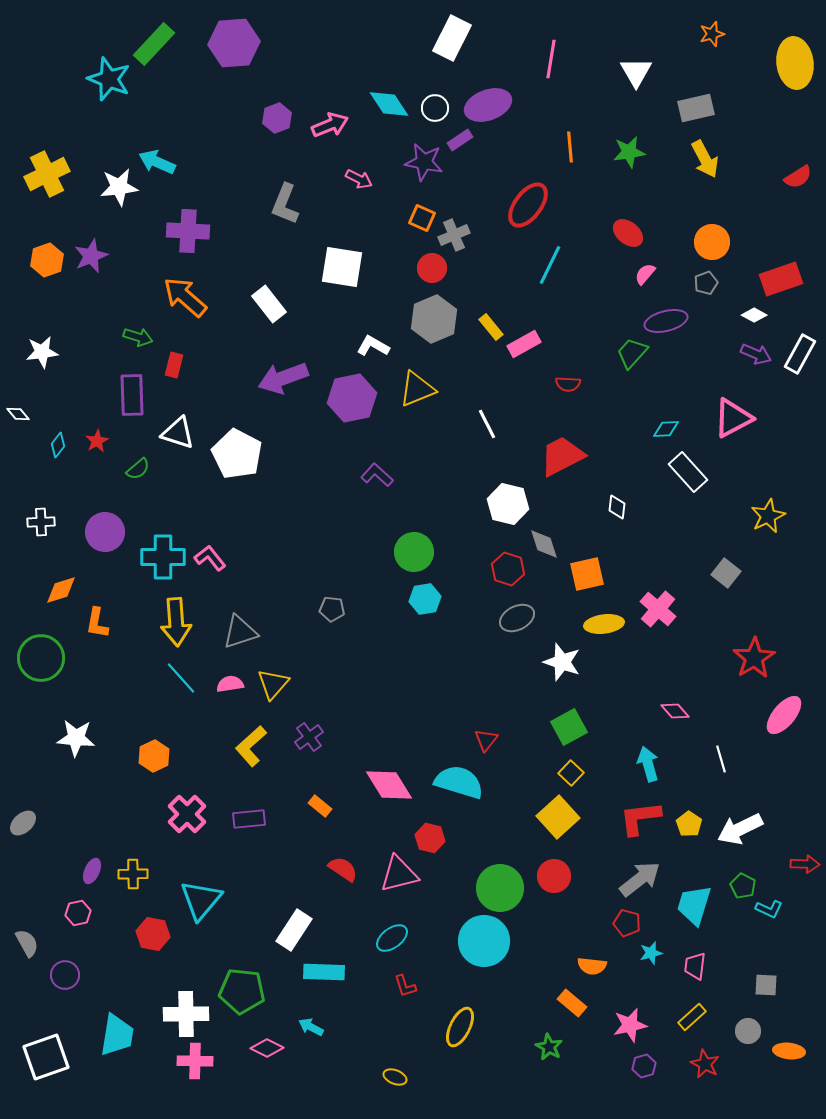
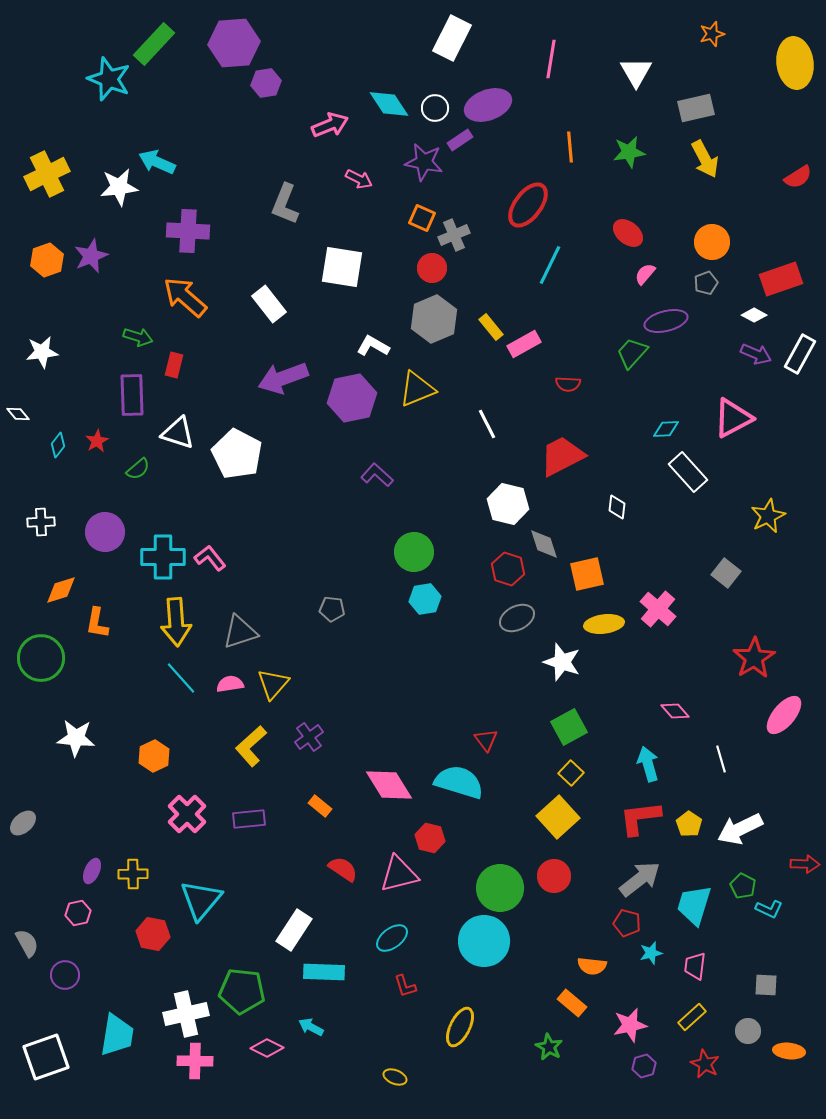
purple hexagon at (277, 118): moved 11 px left, 35 px up; rotated 12 degrees clockwise
red triangle at (486, 740): rotated 15 degrees counterclockwise
white cross at (186, 1014): rotated 12 degrees counterclockwise
